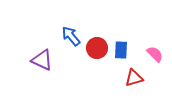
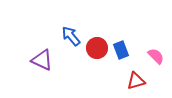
blue rectangle: rotated 24 degrees counterclockwise
pink semicircle: moved 1 px right, 2 px down
red triangle: moved 2 px right, 3 px down
